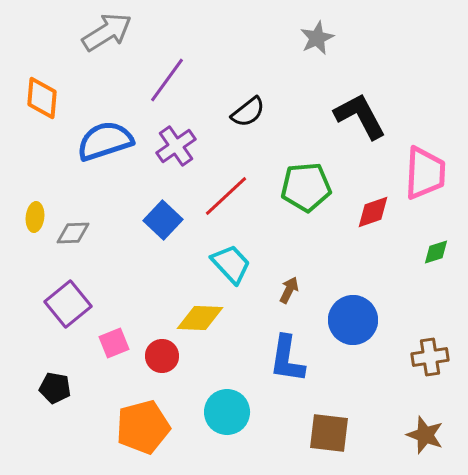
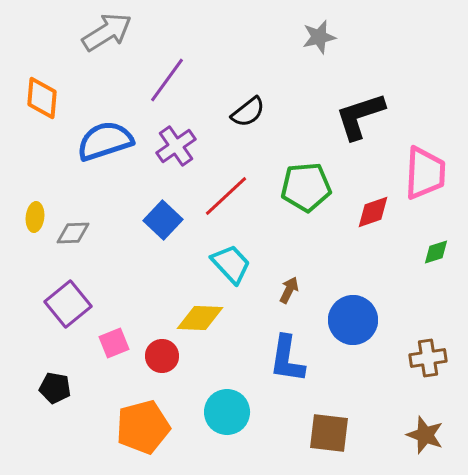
gray star: moved 2 px right, 1 px up; rotated 12 degrees clockwise
black L-shape: rotated 80 degrees counterclockwise
brown cross: moved 2 px left, 1 px down
